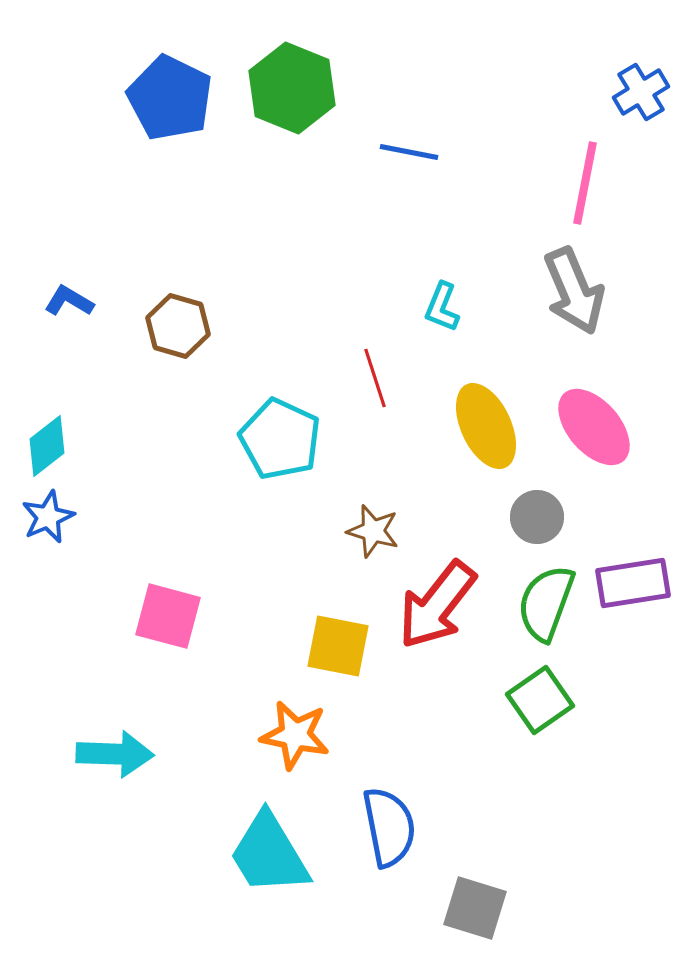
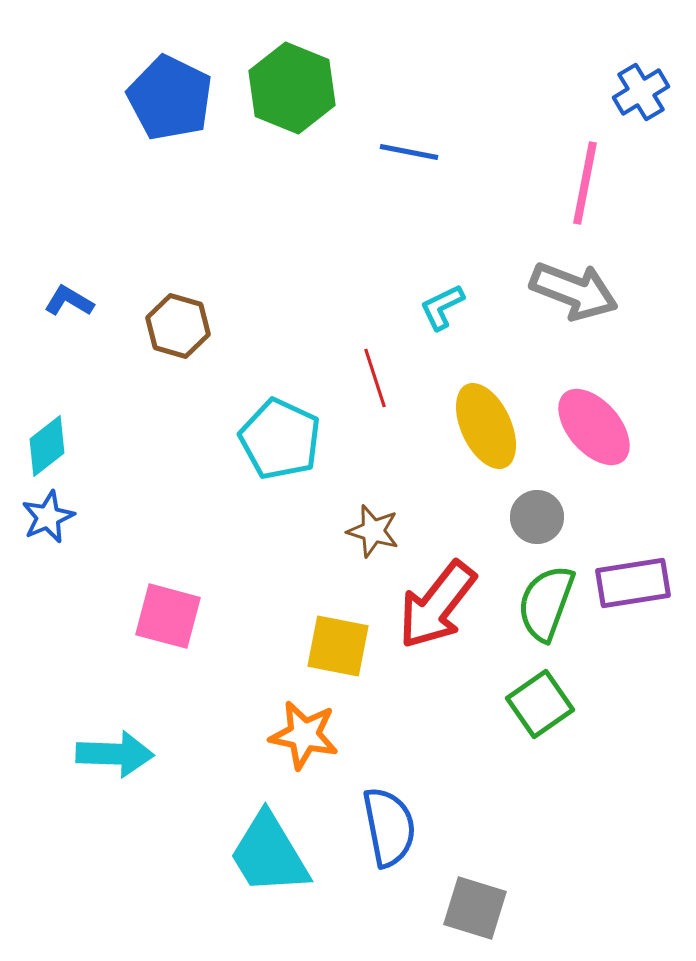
gray arrow: rotated 46 degrees counterclockwise
cyan L-shape: rotated 42 degrees clockwise
green square: moved 4 px down
orange star: moved 9 px right
